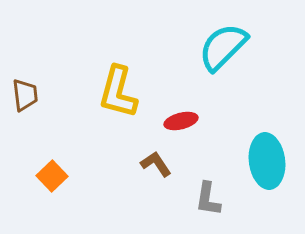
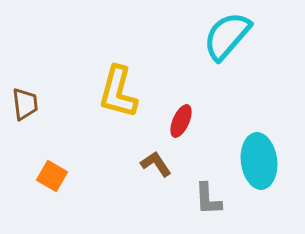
cyan semicircle: moved 4 px right, 11 px up; rotated 4 degrees counterclockwise
brown trapezoid: moved 9 px down
red ellipse: rotated 52 degrees counterclockwise
cyan ellipse: moved 8 px left
orange square: rotated 16 degrees counterclockwise
gray L-shape: rotated 12 degrees counterclockwise
